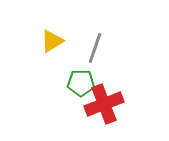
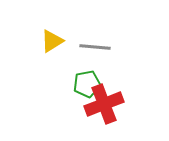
gray line: moved 1 px up; rotated 76 degrees clockwise
green pentagon: moved 6 px right, 1 px down; rotated 12 degrees counterclockwise
